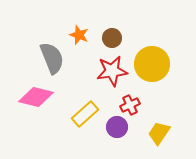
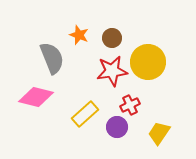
yellow circle: moved 4 px left, 2 px up
